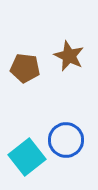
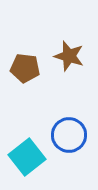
brown star: rotated 8 degrees counterclockwise
blue circle: moved 3 px right, 5 px up
